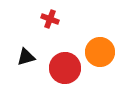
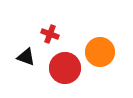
red cross: moved 15 px down
black triangle: rotated 36 degrees clockwise
